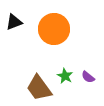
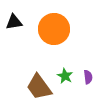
black triangle: rotated 12 degrees clockwise
purple semicircle: rotated 136 degrees counterclockwise
brown trapezoid: moved 1 px up
